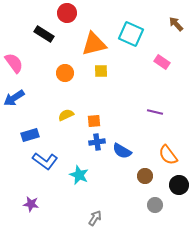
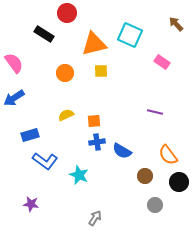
cyan square: moved 1 px left, 1 px down
black circle: moved 3 px up
